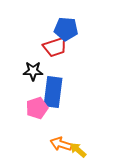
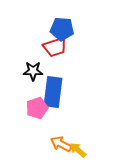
blue pentagon: moved 4 px left
orange arrow: rotated 10 degrees clockwise
